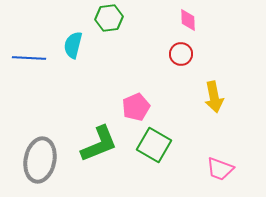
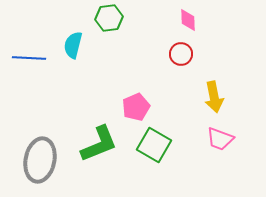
pink trapezoid: moved 30 px up
